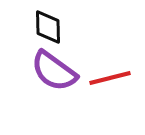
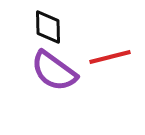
red line: moved 21 px up
